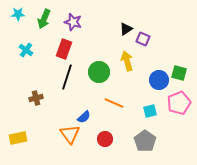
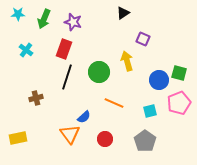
black triangle: moved 3 px left, 16 px up
